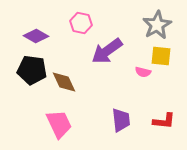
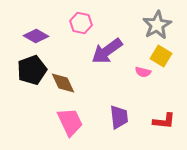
yellow square: rotated 25 degrees clockwise
black pentagon: rotated 28 degrees counterclockwise
brown diamond: moved 1 px left, 1 px down
purple trapezoid: moved 2 px left, 3 px up
pink trapezoid: moved 11 px right, 2 px up
